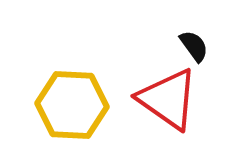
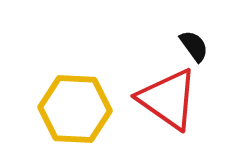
yellow hexagon: moved 3 px right, 4 px down
